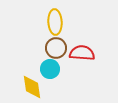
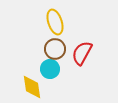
yellow ellipse: rotated 15 degrees counterclockwise
brown circle: moved 1 px left, 1 px down
red semicircle: rotated 65 degrees counterclockwise
